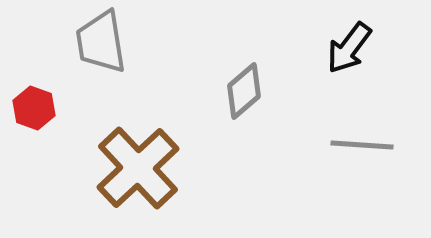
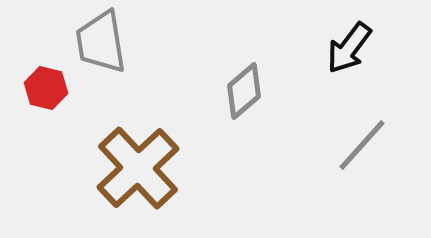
red hexagon: moved 12 px right, 20 px up; rotated 6 degrees counterclockwise
gray line: rotated 52 degrees counterclockwise
